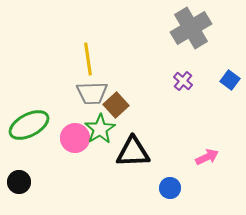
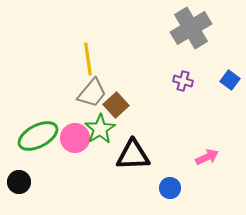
purple cross: rotated 24 degrees counterclockwise
gray trapezoid: rotated 48 degrees counterclockwise
green ellipse: moved 9 px right, 11 px down
black triangle: moved 3 px down
